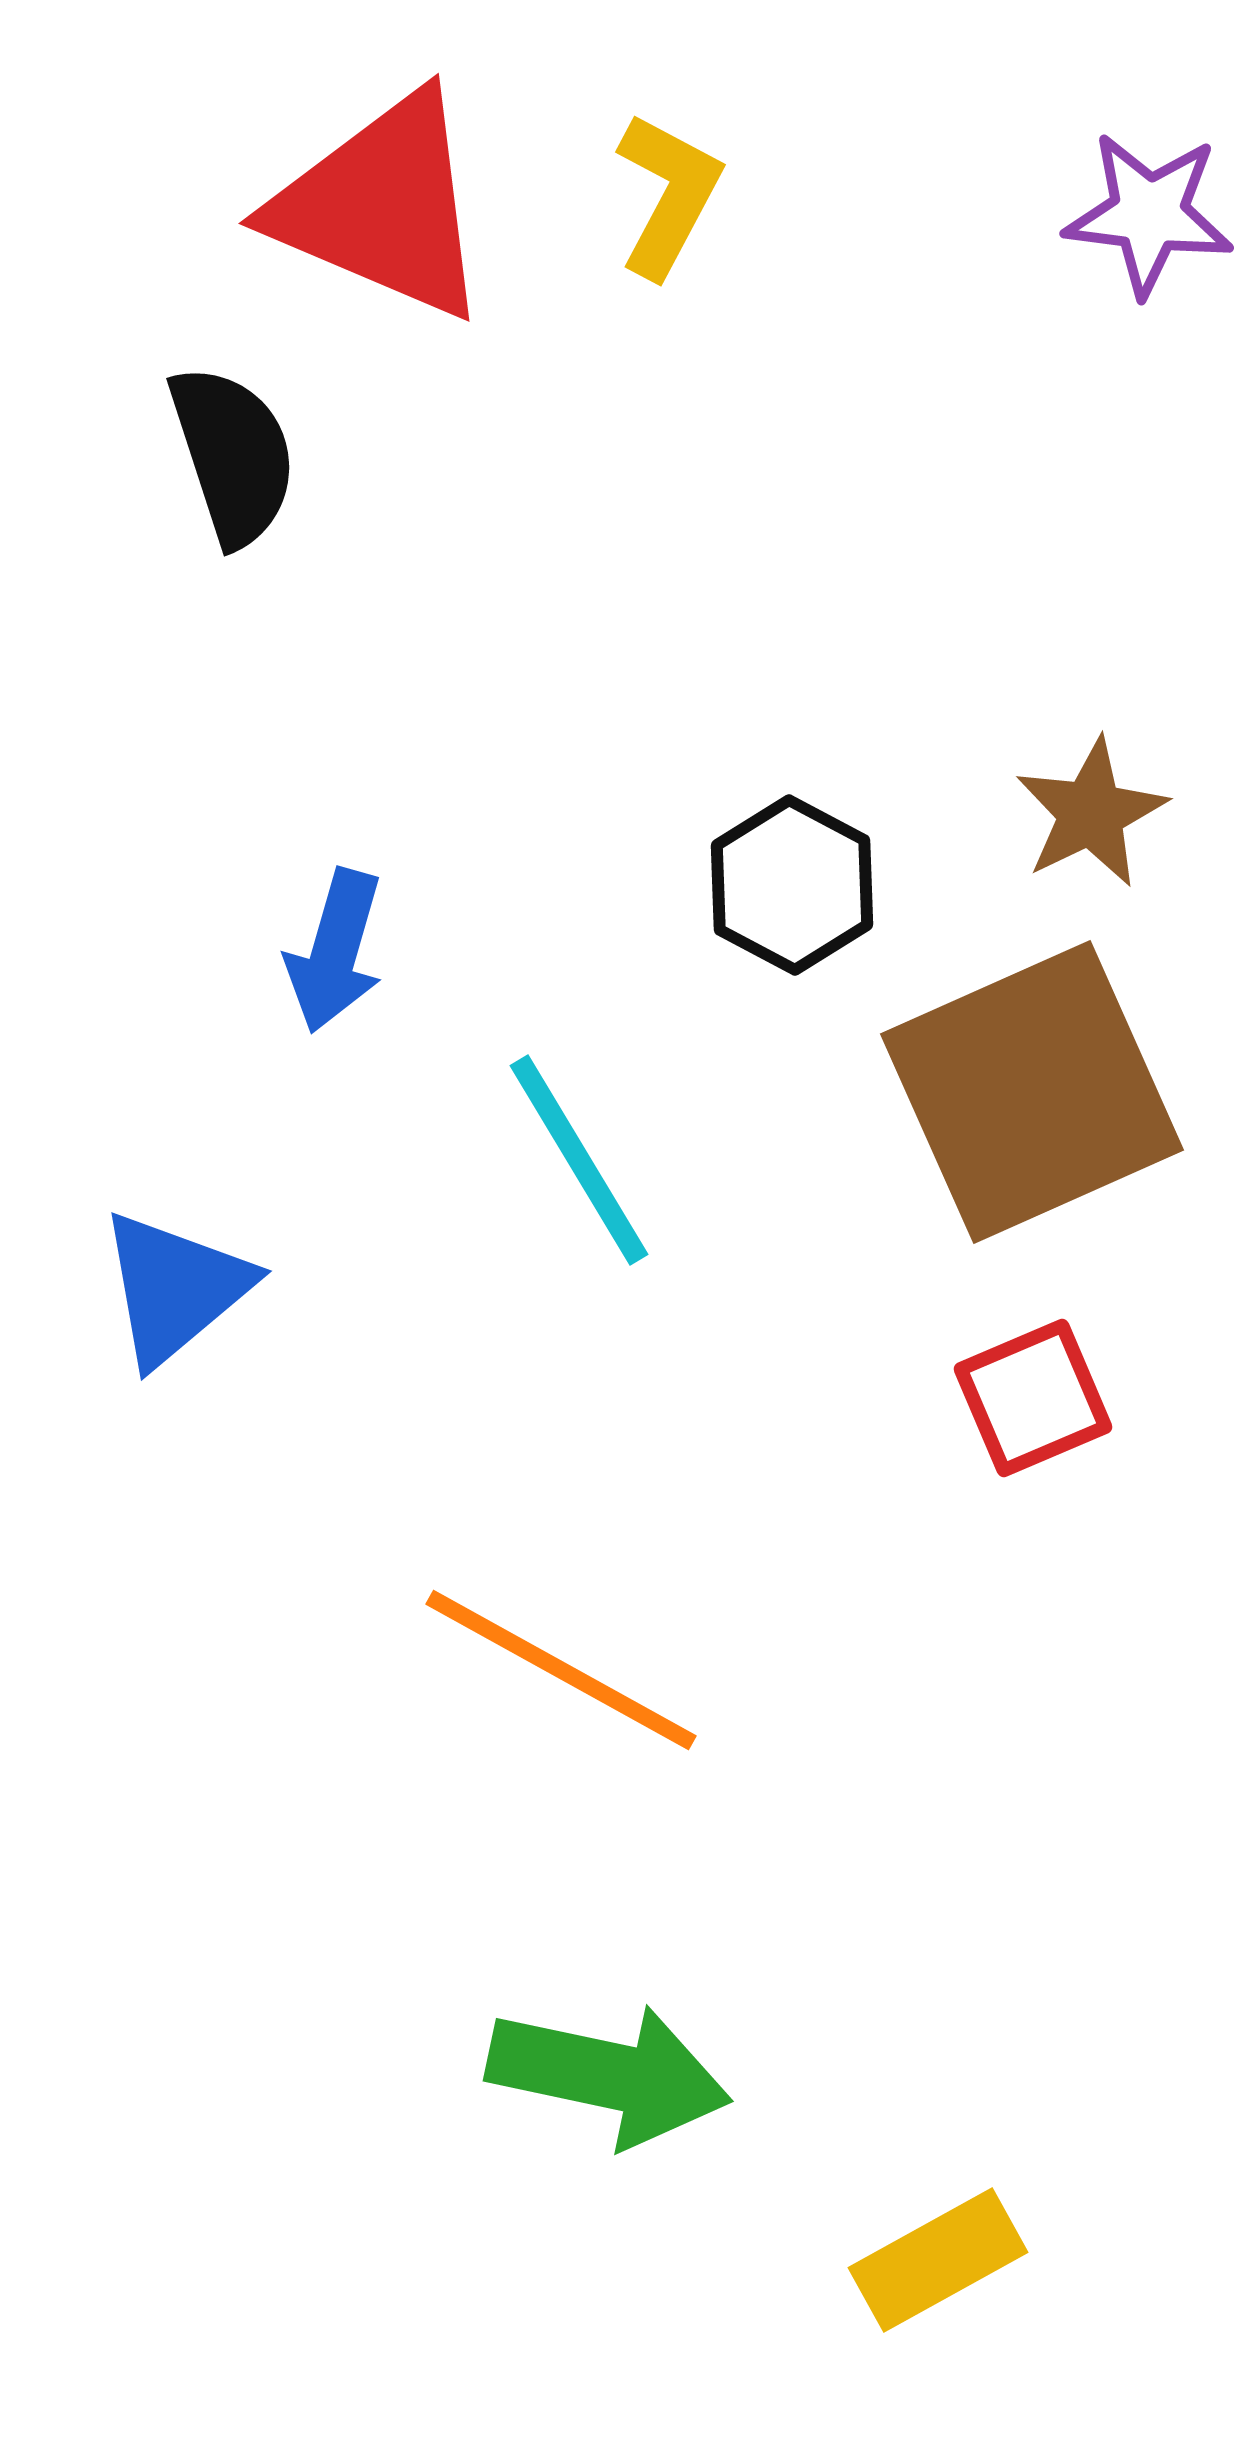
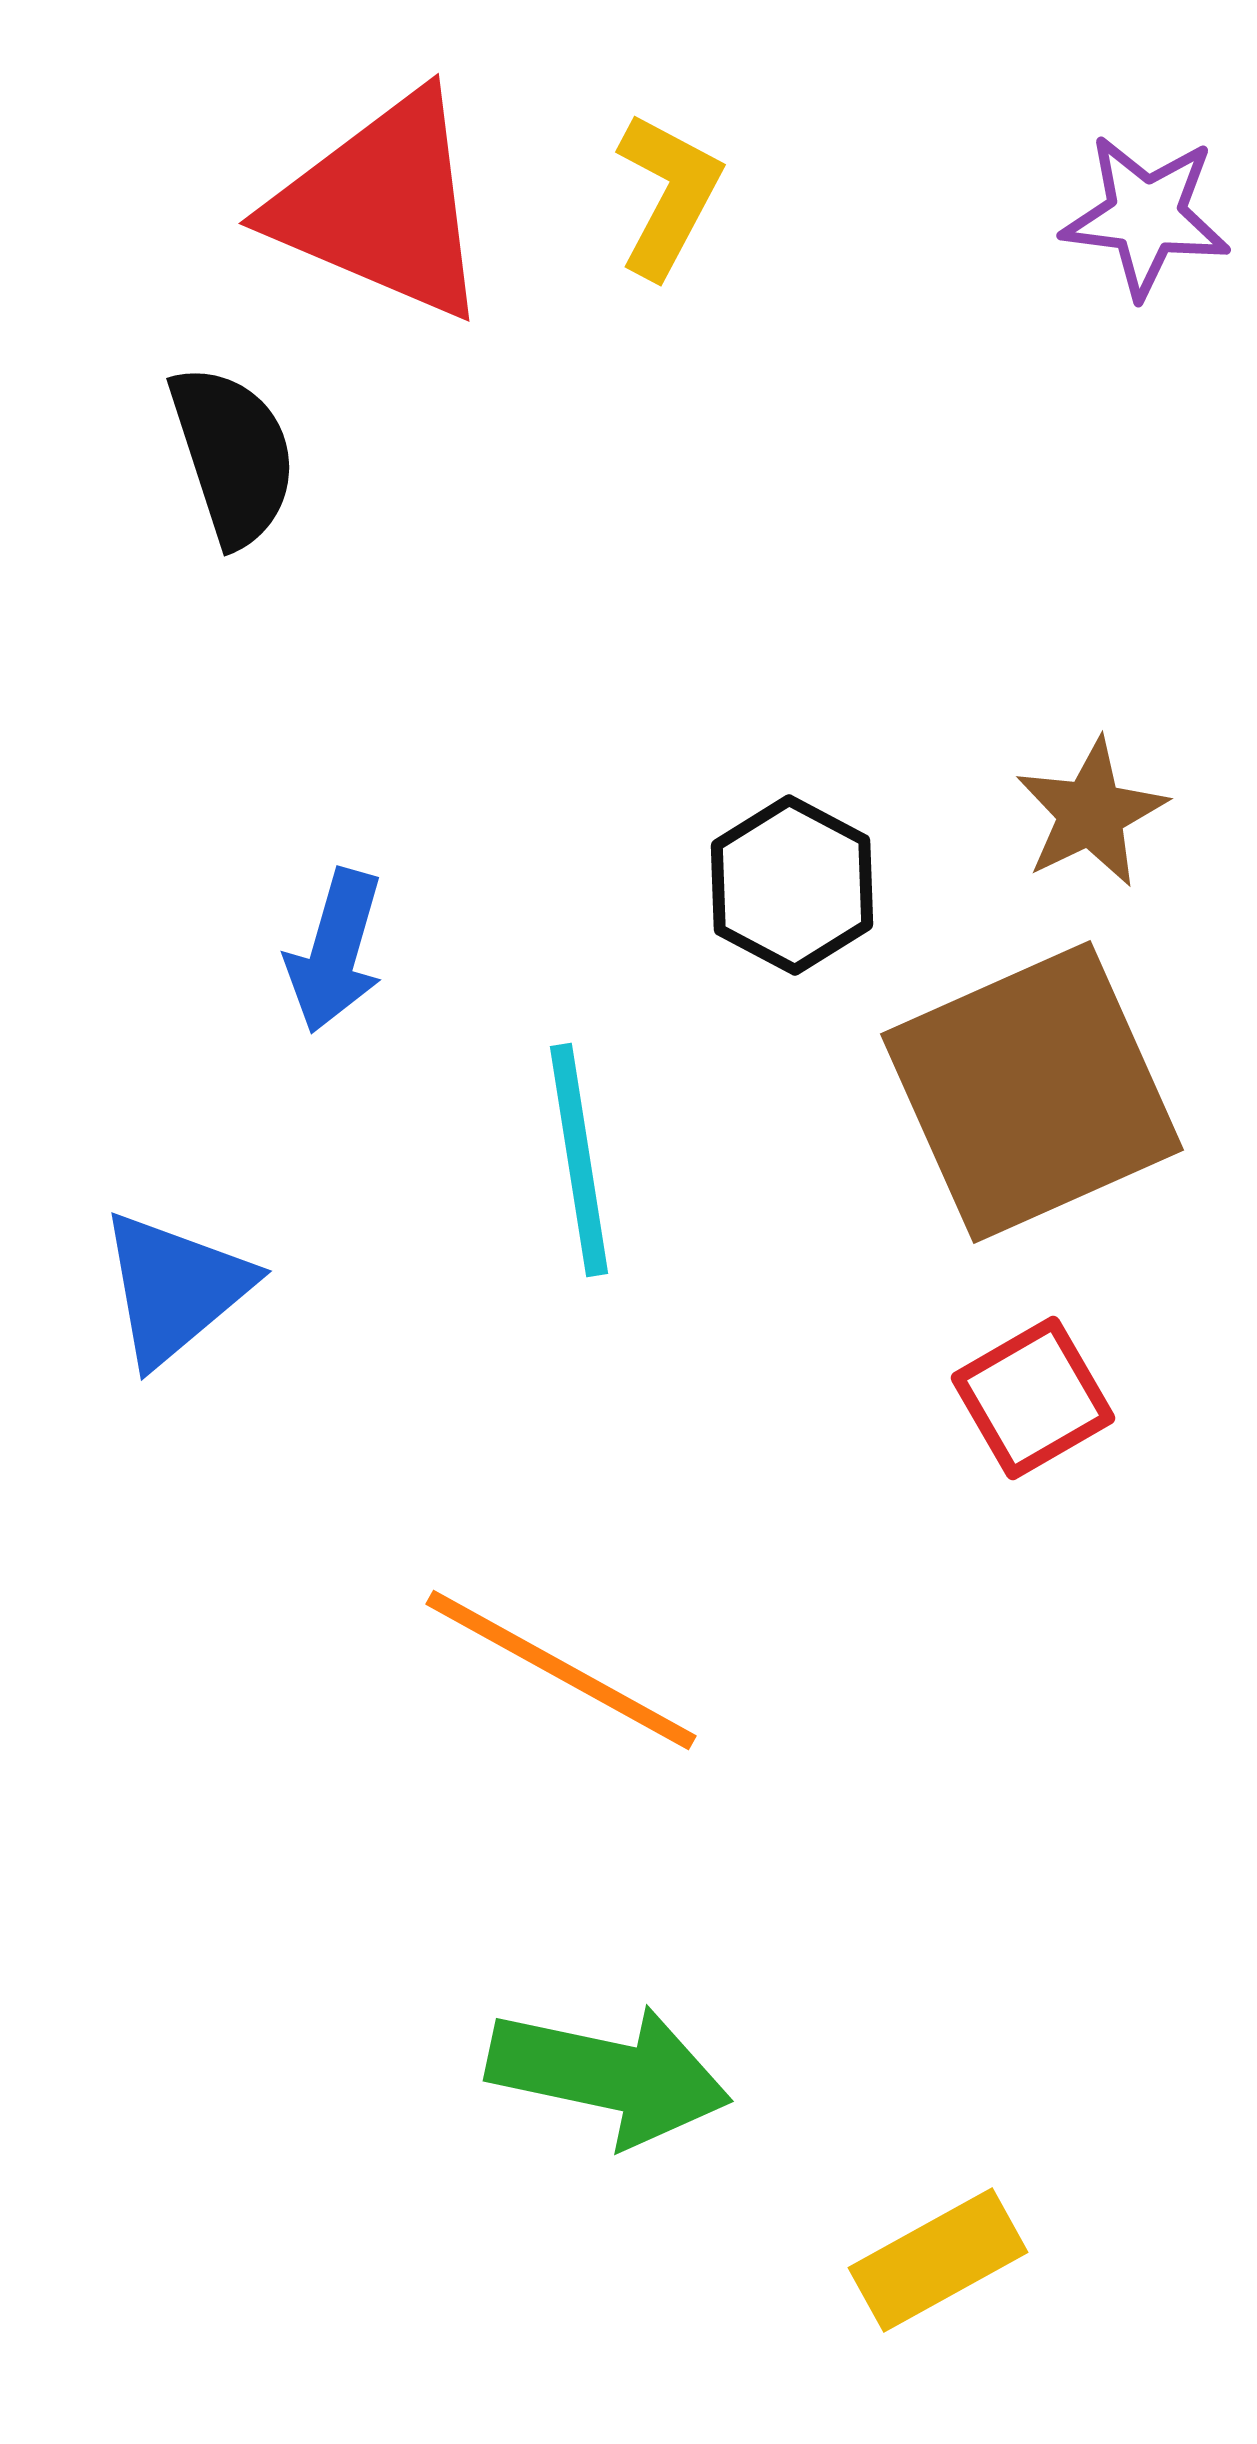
purple star: moved 3 px left, 2 px down
cyan line: rotated 22 degrees clockwise
red square: rotated 7 degrees counterclockwise
